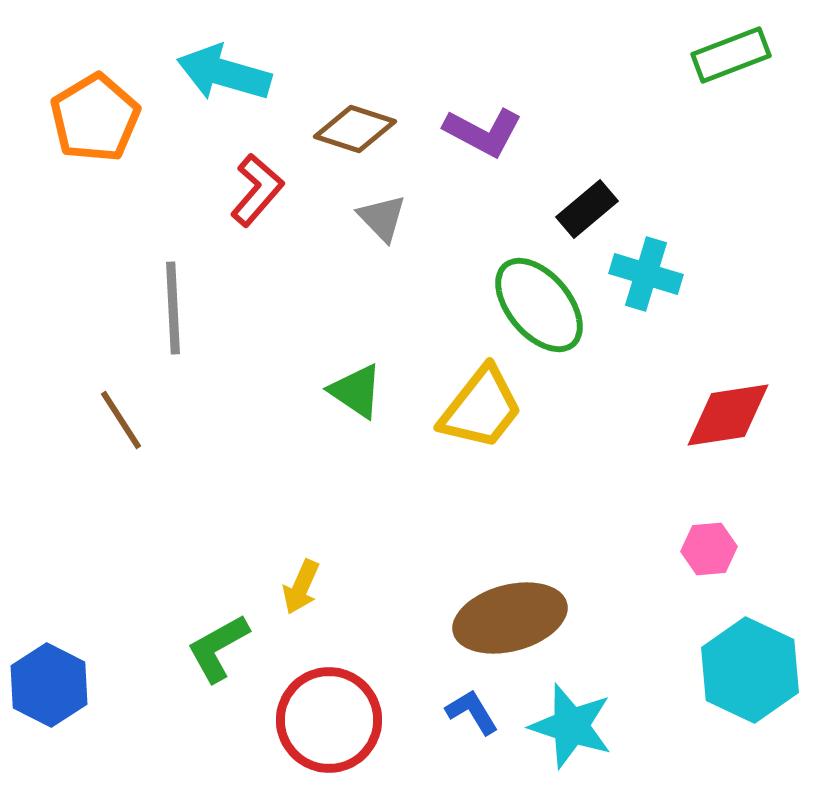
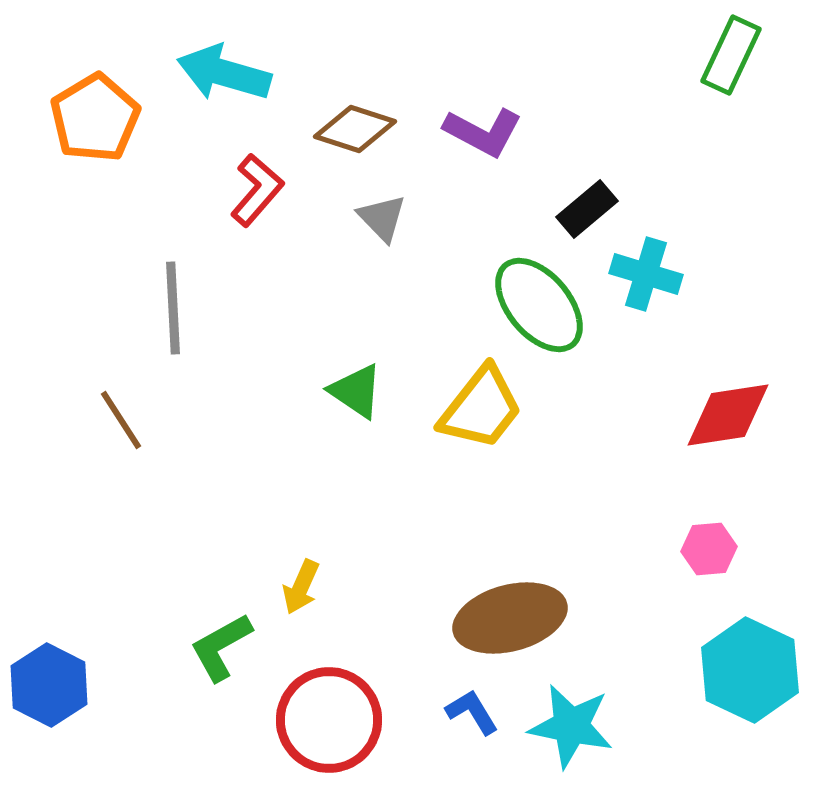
green rectangle: rotated 44 degrees counterclockwise
green L-shape: moved 3 px right, 1 px up
cyan star: rotated 6 degrees counterclockwise
